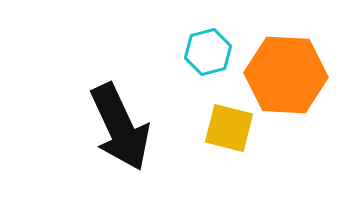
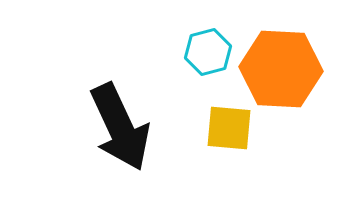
orange hexagon: moved 5 px left, 6 px up
yellow square: rotated 9 degrees counterclockwise
